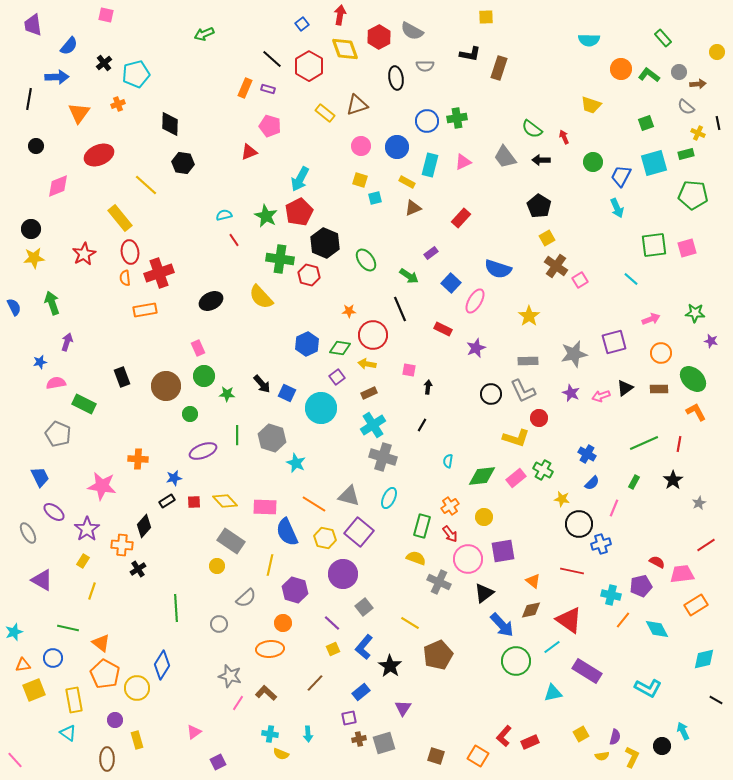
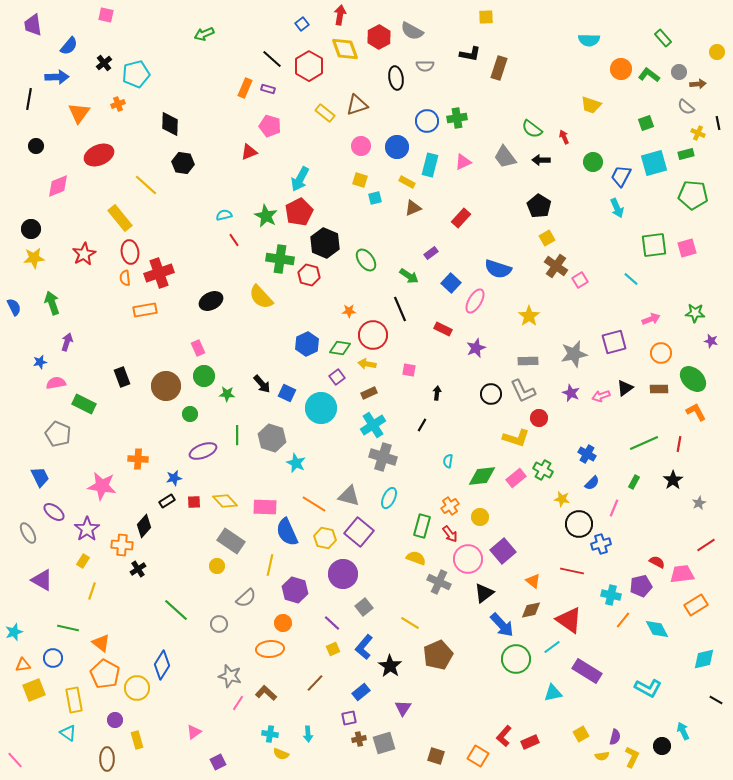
black arrow at (428, 387): moved 9 px right, 6 px down
yellow circle at (484, 517): moved 4 px left
purple square at (503, 551): rotated 30 degrees counterclockwise
green line at (176, 608): moved 2 px down; rotated 44 degrees counterclockwise
green circle at (516, 661): moved 2 px up
